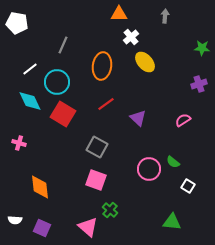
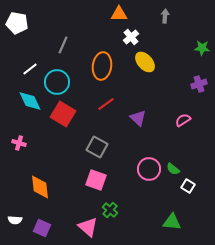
green semicircle: moved 7 px down
